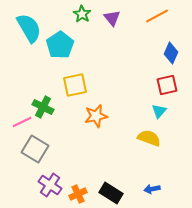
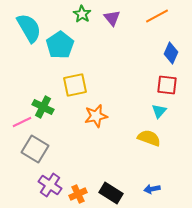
red square: rotated 20 degrees clockwise
